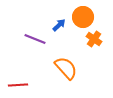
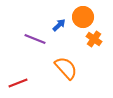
red line: moved 2 px up; rotated 18 degrees counterclockwise
